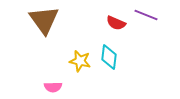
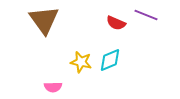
cyan diamond: moved 1 px right, 3 px down; rotated 60 degrees clockwise
yellow star: moved 1 px right, 1 px down
